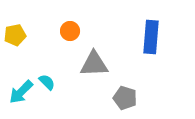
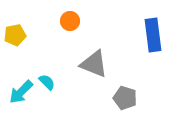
orange circle: moved 10 px up
blue rectangle: moved 2 px right, 2 px up; rotated 12 degrees counterclockwise
gray triangle: rotated 24 degrees clockwise
